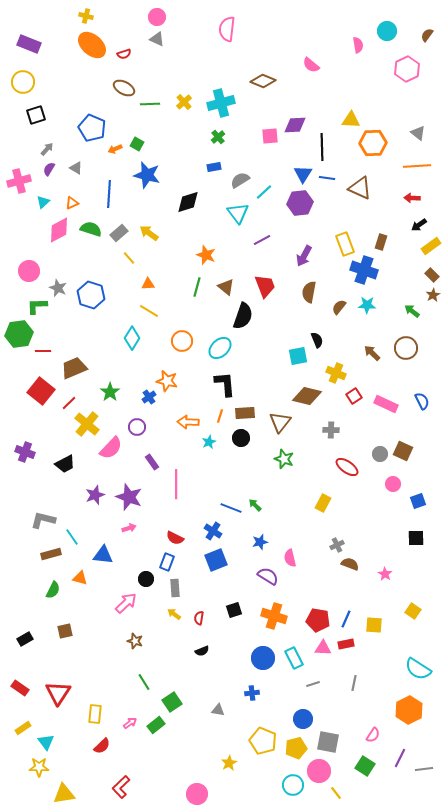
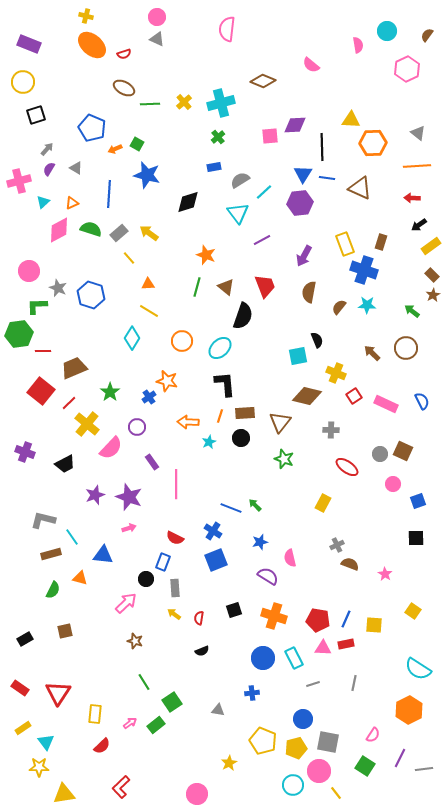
blue rectangle at (167, 562): moved 4 px left
